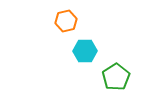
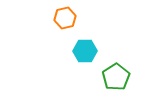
orange hexagon: moved 1 px left, 3 px up
